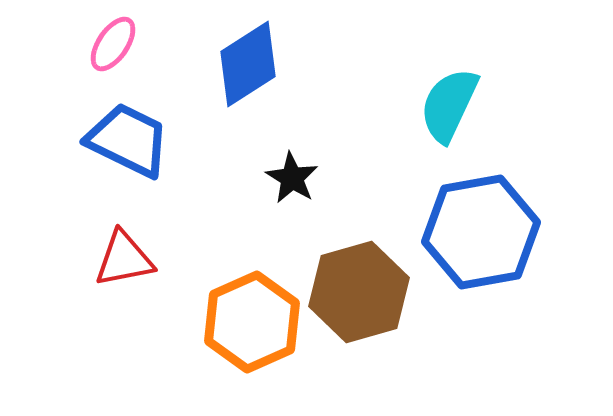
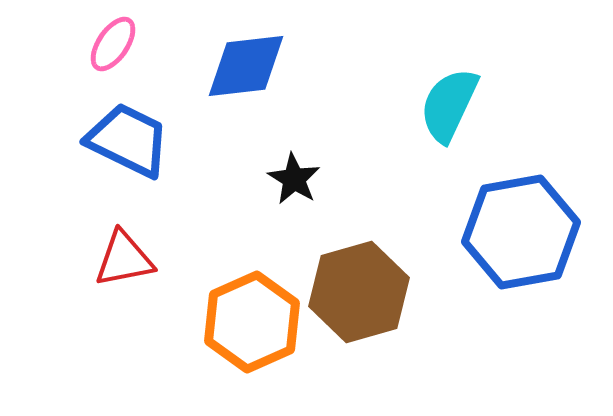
blue diamond: moved 2 px left, 2 px down; rotated 26 degrees clockwise
black star: moved 2 px right, 1 px down
blue hexagon: moved 40 px right
